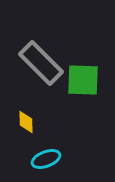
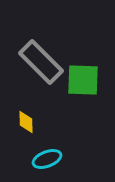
gray rectangle: moved 1 px up
cyan ellipse: moved 1 px right
